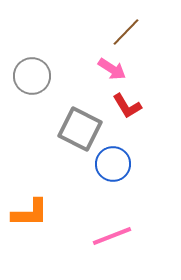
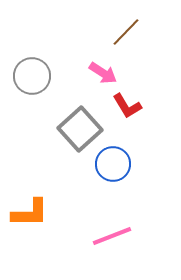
pink arrow: moved 9 px left, 4 px down
gray square: rotated 21 degrees clockwise
